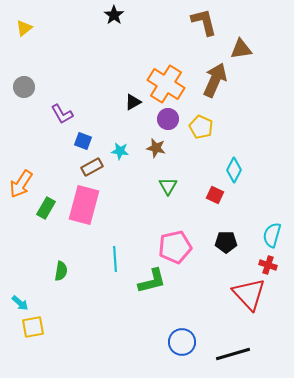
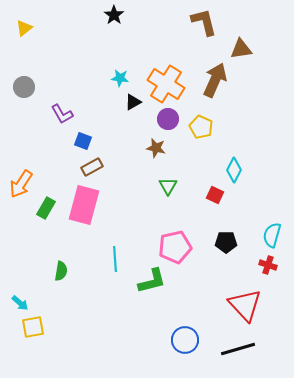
cyan star: moved 73 px up
red triangle: moved 4 px left, 11 px down
blue circle: moved 3 px right, 2 px up
black line: moved 5 px right, 5 px up
